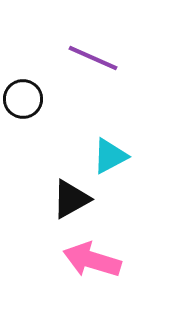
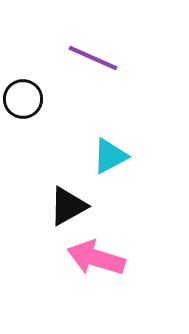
black triangle: moved 3 px left, 7 px down
pink arrow: moved 4 px right, 2 px up
